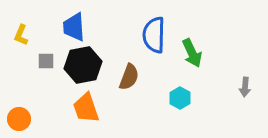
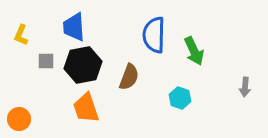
green arrow: moved 2 px right, 2 px up
cyan hexagon: rotated 10 degrees counterclockwise
